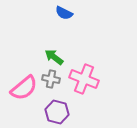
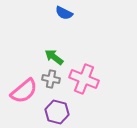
pink semicircle: moved 3 px down
